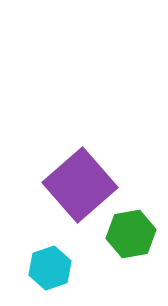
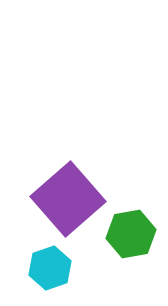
purple square: moved 12 px left, 14 px down
